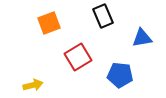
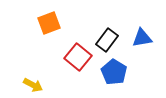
black rectangle: moved 4 px right, 24 px down; rotated 60 degrees clockwise
red square: rotated 20 degrees counterclockwise
blue pentagon: moved 6 px left, 3 px up; rotated 25 degrees clockwise
yellow arrow: rotated 42 degrees clockwise
